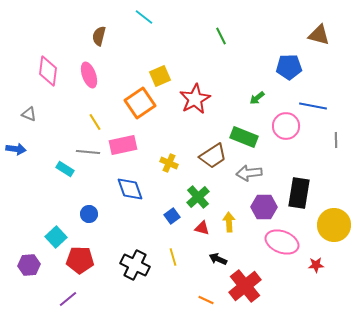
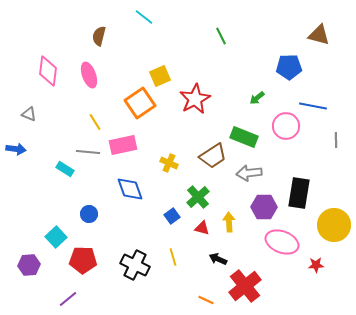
red pentagon at (80, 260): moved 3 px right
